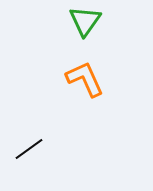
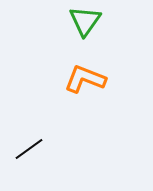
orange L-shape: rotated 45 degrees counterclockwise
